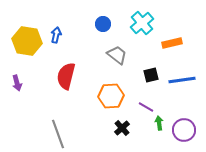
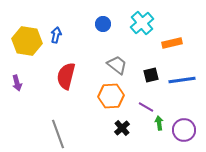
gray trapezoid: moved 10 px down
